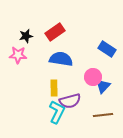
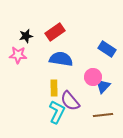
purple semicircle: rotated 65 degrees clockwise
